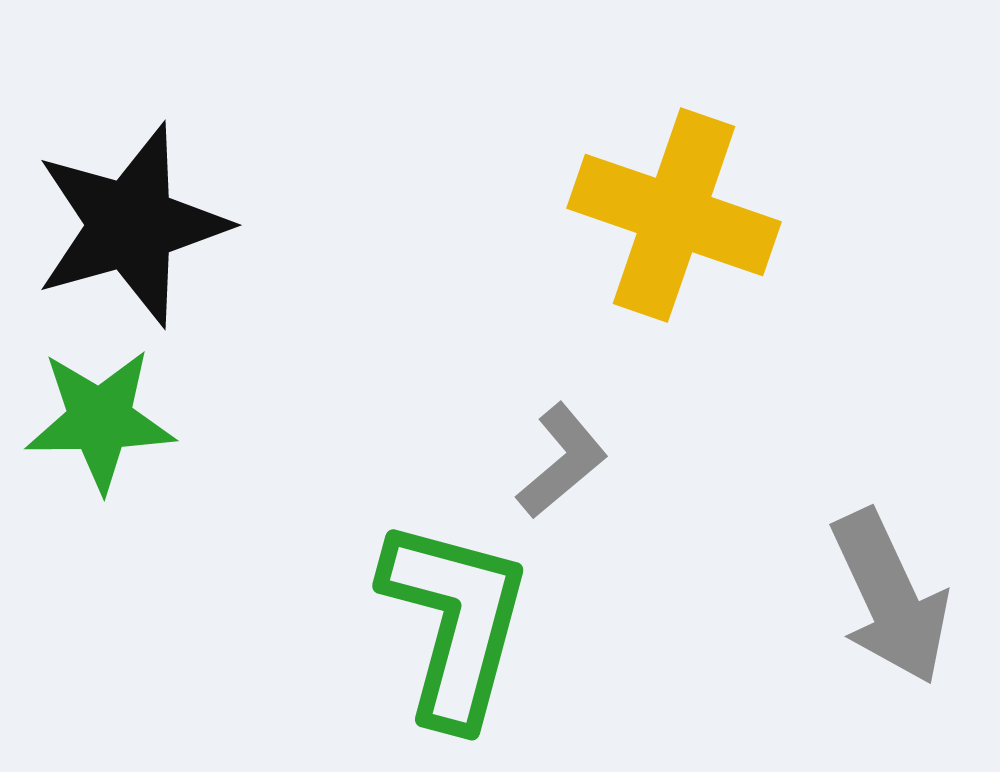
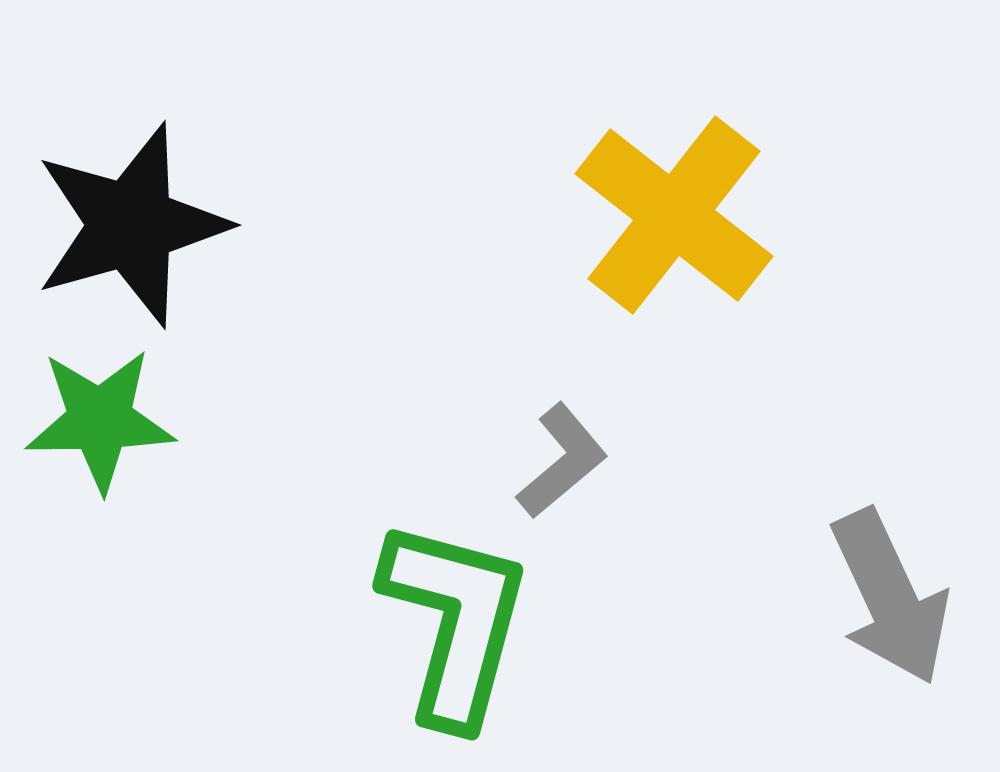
yellow cross: rotated 19 degrees clockwise
